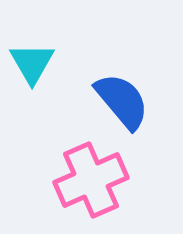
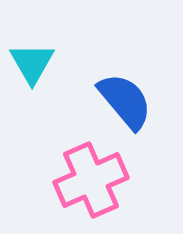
blue semicircle: moved 3 px right
